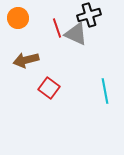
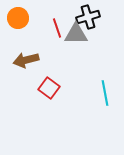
black cross: moved 1 px left, 2 px down
gray triangle: rotated 25 degrees counterclockwise
cyan line: moved 2 px down
